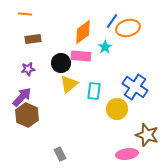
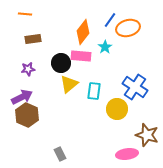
blue line: moved 2 px left, 1 px up
orange diamond: rotated 15 degrees counterclockwise
purple arrow: rotated 20 degrees clockwise
